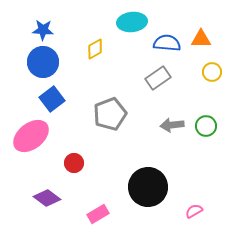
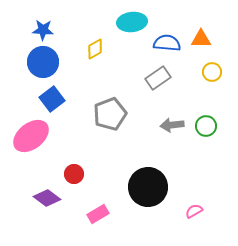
red circle: moved 11 px down
